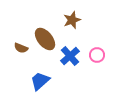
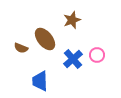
blue cross: moved 3 px right, 3 px down
blue trapezoid: rotated 50 degrees counterclockwise
